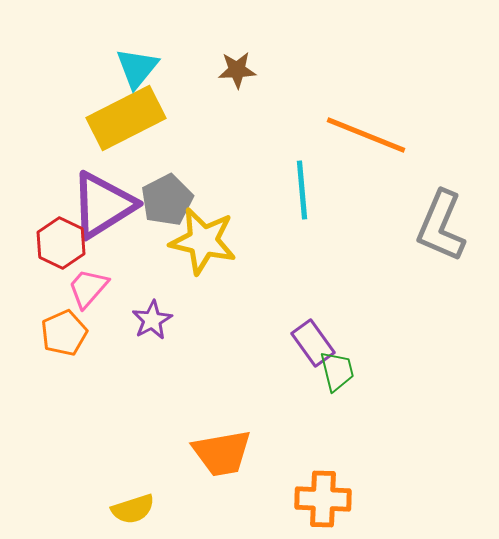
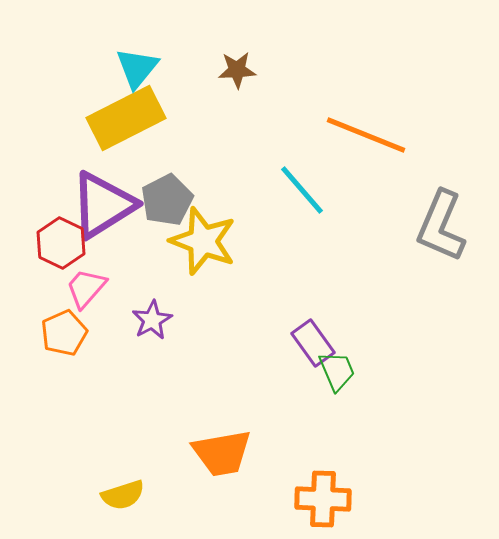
cyan line: rotated 36 degrees counterclockwise
yellow star: rotated 8 degrees clockwise
pink trapezoid: moved 2 px left
green trapezoid: rotated 9 degrees counterclockwise
yellow semicircle: moved 10 px left, 14 px up
